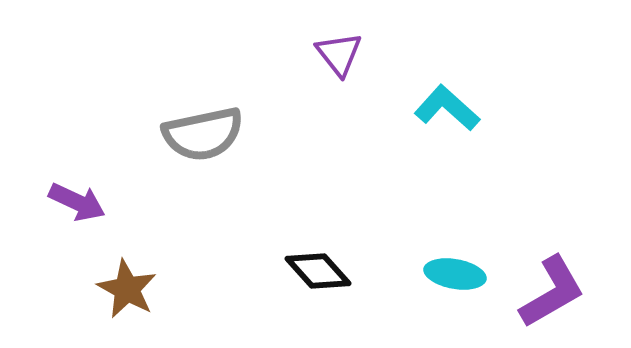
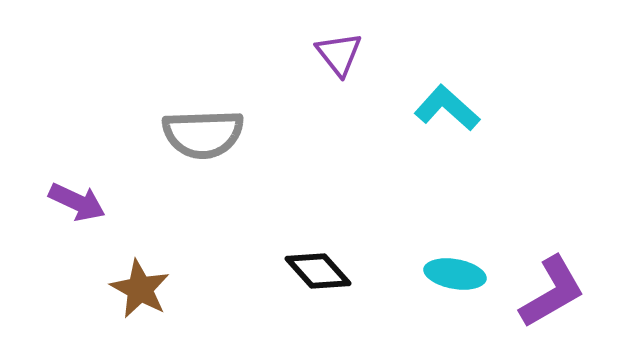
gray semicircle: rotated 10 degrees clockwise
brown star: moved 13 px right
